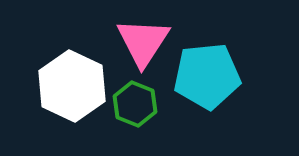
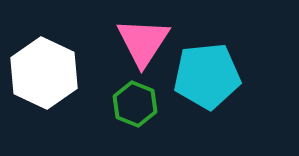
white hexagon: moved 28 px left, 13 px up
